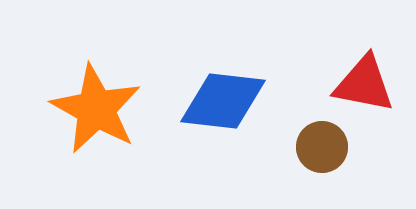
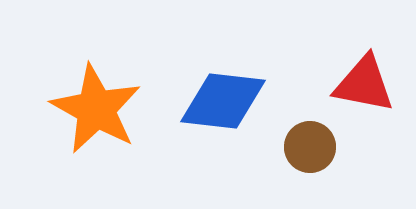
brown circle: moved 12 px left
